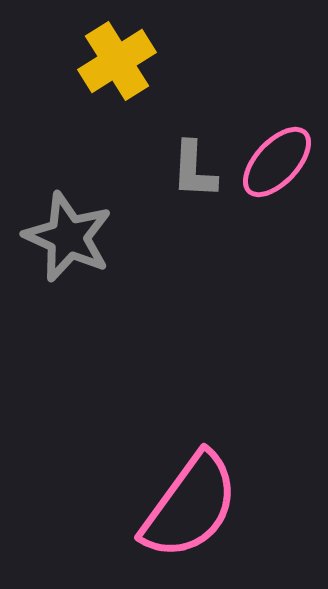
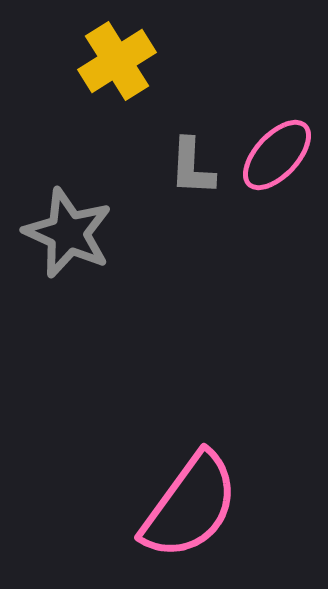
pink ellipse: moved 7 px up
gray L-shape: moved 2 px left, 3 px up
gray star: moved 4 px up
